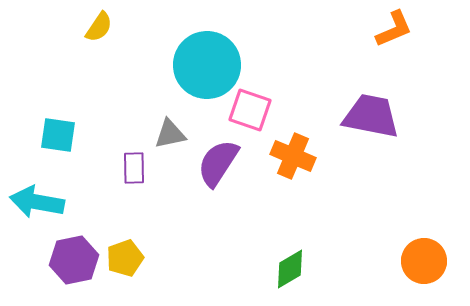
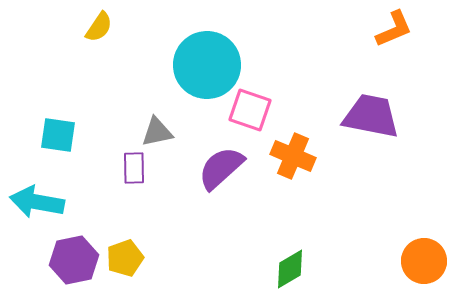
gray triangle: moved 13 px left, 2 px up
purple semicircle: moved 3 px right, 5 px down; rotated 15 degrees clockwise
